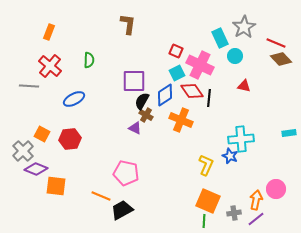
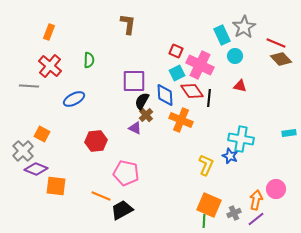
cyan rectangle at (220, 38): moved 2 px right, 3 px up
red triangle at (244, 86): moved 4 px left
blue diamond at (165, 95): rotated 60 degrees counterclockwise
brown cross at (146, 115): rotated 16 degrees clockwise
red hexagon at (70, 139): moved 26 px right, 2 px down
cyan cross at (241, 139): rotated 15 degrees clockwise
orange square at (208, 201): moved 1 px right, 4 px down
gray cross at (234, 213): rotated 16 degrees counterclockwise
